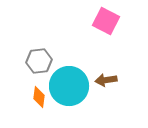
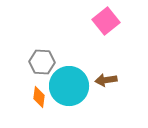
pink square: rotated 24 degrees clockwise
gray hexagon: moved 3 px right, 1 px down; rotated 10 degrees clockwise
